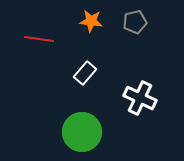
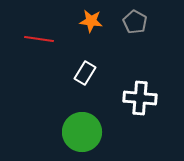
gray pentagon: rotated 30 degrees counterclockwise
white rectangle: rotated 10 degrees counterclockwise
white cross: rotated 20 degrees counterclockwise
